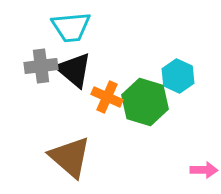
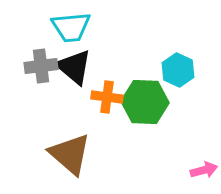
black triangle: moved 3 px up
cyan hexagon: moved 6 px up
orange cross: rotated 16 degrees counterclockwise
green hexagon: rotated 15 degrees counterclockwise
brown triangle: moved 3 px up
pink arrow: rotated 16 degrees counterclockwise
